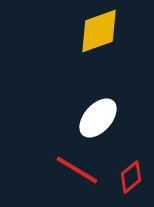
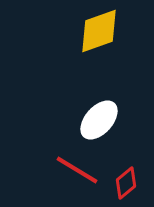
white ellipse: moved 1 px right, 2 px down
red diamond: moved 5 px left, 6 px down
